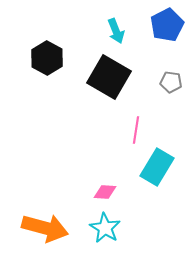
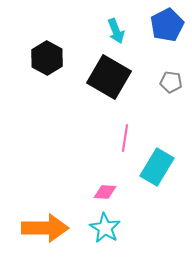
pink line: moved 11 px left, 8 px down
orange arrow: rotated 15 degrees counterclockwise
